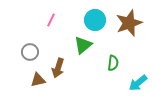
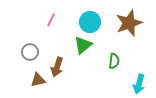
cyan circle: moved 5 px left, 2 px down
green semicircle: moved 1 px right, 2 px up
brown arrow: moved 1 px left, 1 px up
cyan arrow: moved 1 px right, 1 px down; rotated 36 degrees counterclockwise
